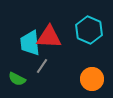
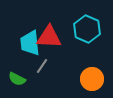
cyan hexagon: moved 2 px left, 1 px up
